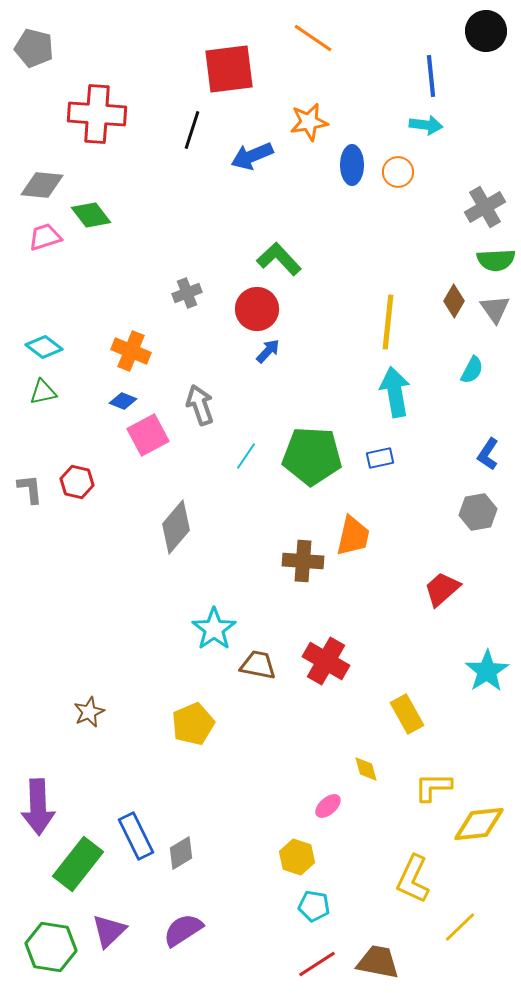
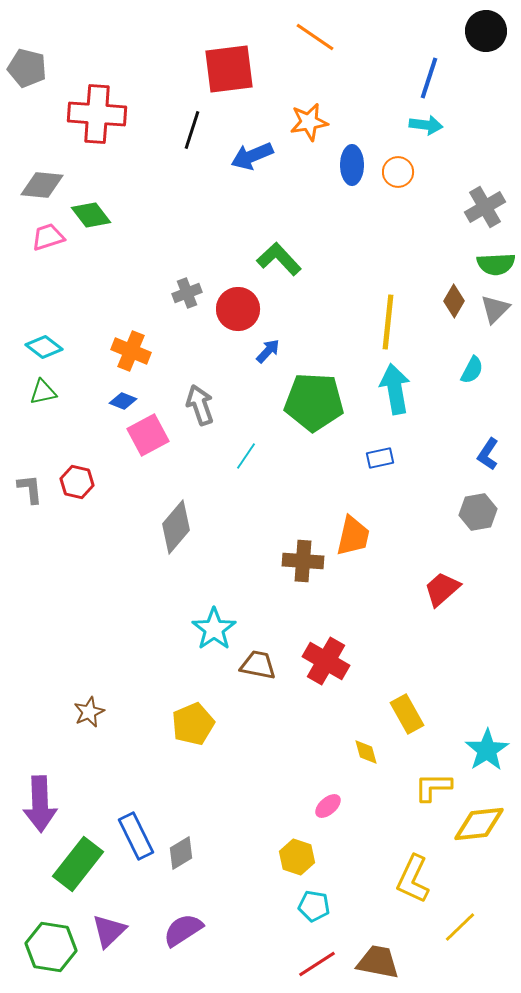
orange line at (313, 38): moved 2 px right, 1 px up
gray pentagon at (34, 48): moved 7 px left, 20 px down
blue line at (431, 76): moved 2 px left, 2 px down; rotated 24 degrees clockwise
pink trapezoid at (45, 237): moved 3 px right
green semicircle at (496, 260): moved 4 px down
red circle at (257, 309): moved 19 px left
gray triangle at (495, 309): rotated 20 degrees clockwise
cyan arrow at (395, 392): moved 3 px up
green pentagon at (312, 456): moved 2 px right, 54 px up
cyan star at (487, 671): moved 79 px down
yellow diamond at (366, 769): moved 17 px up
purple arrow at (38, 807): moved 2 px right, 3 px up
